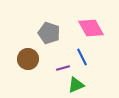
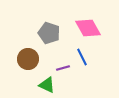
pink diamond: moved 3 px left
green triangle: moved 29 px left; rotated 48 degrees clockwise
